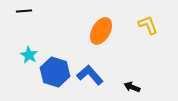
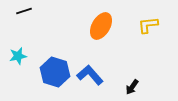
black line: rotated 14 degrees counterclockwise
yellow L-shape: rotated 75 degrees counterclockwise
orange ellipse: moved 5 px up
cyan star: moved 11 px left, 1 px down; rotated 30 degrees clockwise
black arrow: rotated 77 degrees counterclockwise
